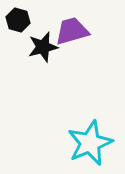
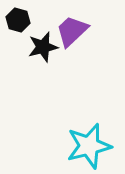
purple trapezoid: rotated 27 degrees counterclockwise
cyan star: moved 1 px left, 3 px down; rotated 9 degrees clockwise
